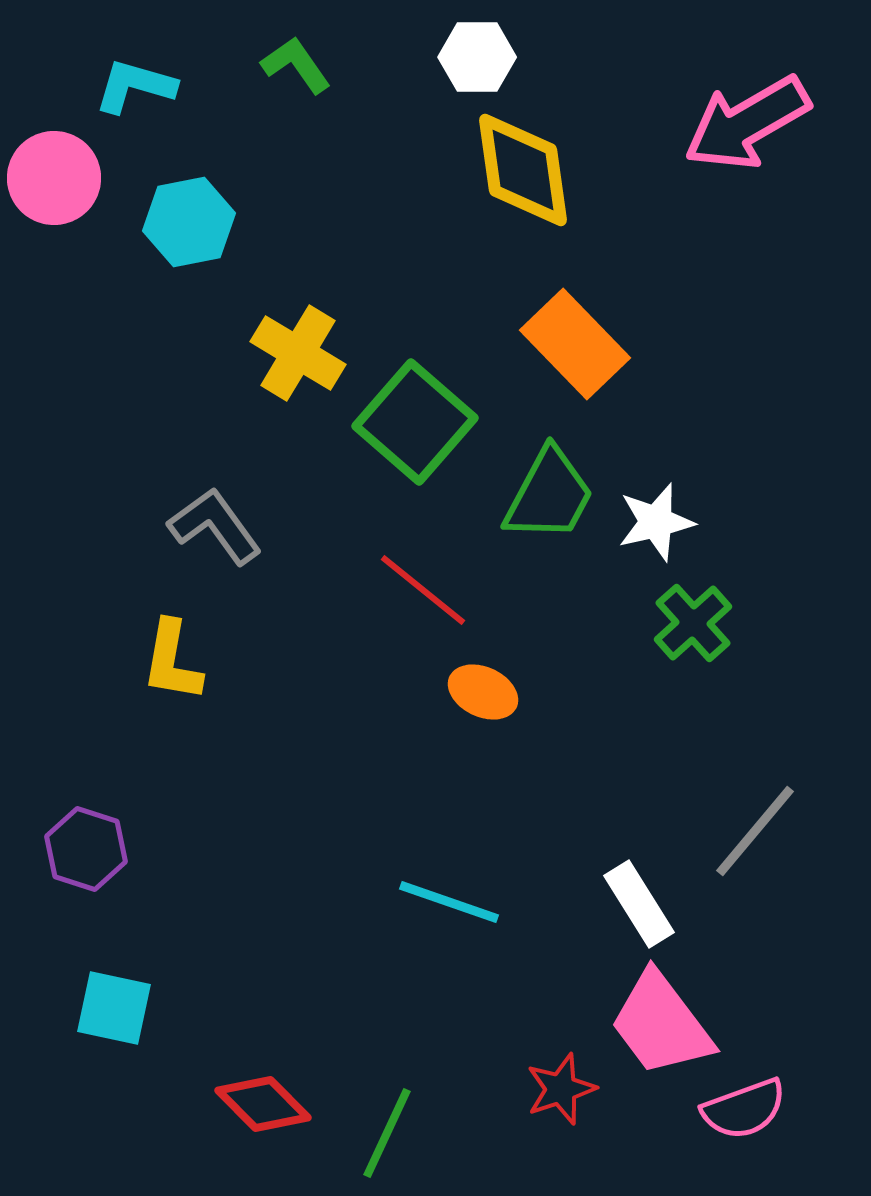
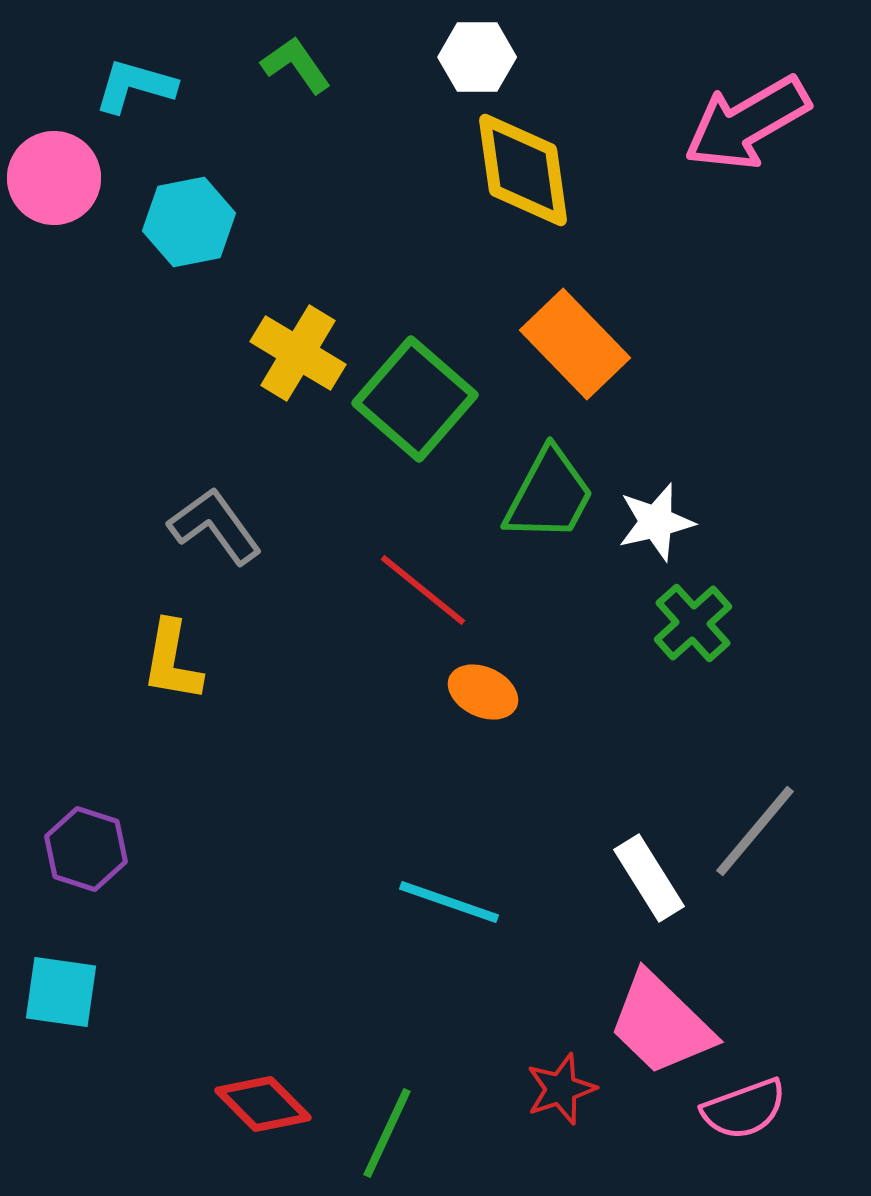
green square: moved 23 px up
white rectangle: moved 10 px right, 26 px up
cyan square: moved 53 px left, 16 px up; rotated 4 degrees counterclockwise
pink trapezoid: rotated 9 degrees counterclockwise
